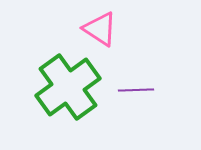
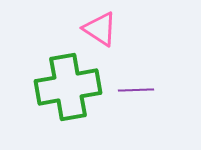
green cross: rotated 26 degrees clockwise
